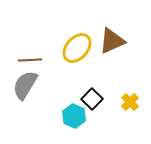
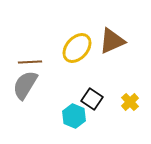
brown line: moved 2 px down
black square: rotated 10 degrees counterclockwise
